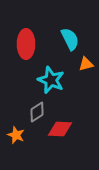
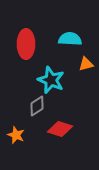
cyan semicircle: rotated 60 degrees counterclockwise
gray diamond: moved 6 px up
red diamond: rotated 15 degrees clockwise
